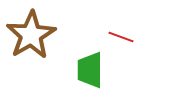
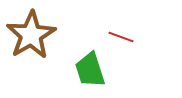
green trapezoid: rotated 18 degrees counterclockwise
